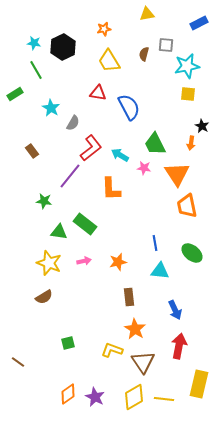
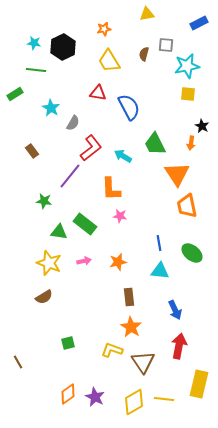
green line at (36, 70): rotated 54 degrees counterclockwise
cyan arrow at (120, 155): moved 3 px right, 1 px down
pink star at (144, 168): moved 24 px left, 48 px down
blue line at (155, 243): moved 4 px right
orange star at (135, 329): moved 4 px left, 2 px up
brown line at (18, 362): rotated 24 degrees clockwise
yellow diamond at (134, 397): moved 5 px down
